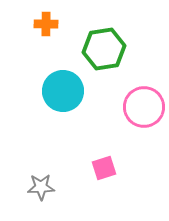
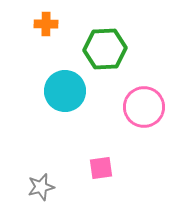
green hexagon: moved 1 px right; rotated 6 degrees clockwise
cyan circle: moved 2 px right
pink square: moved 3 px left; rotated 10 degrees clockwise
gray star: rotated 12 degrees counterclockwise
